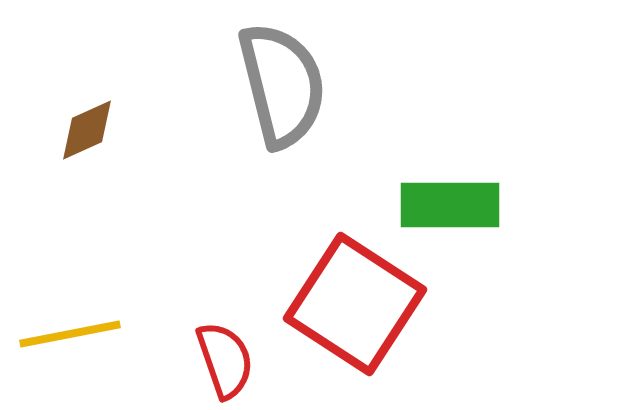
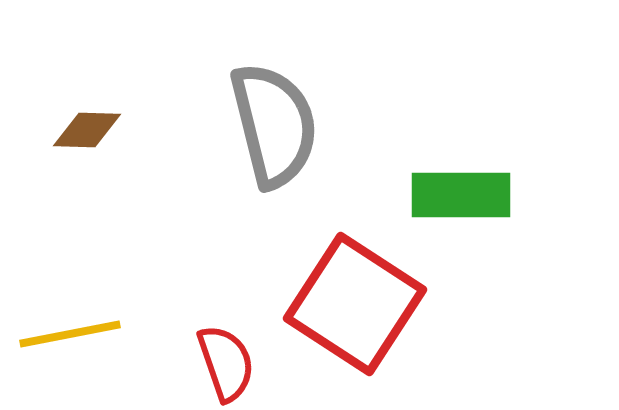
gray semicircle: moved 8 px left, 40 px down
brown diamond: rotated 26 degrees clockwise
green rectangle: moved 11 px right, 10 px up
red semicircle: moved 1 px right, 3 px down
